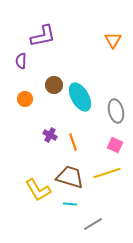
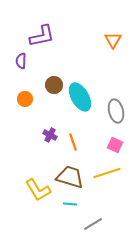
purple L-shape: moved 1 px left
